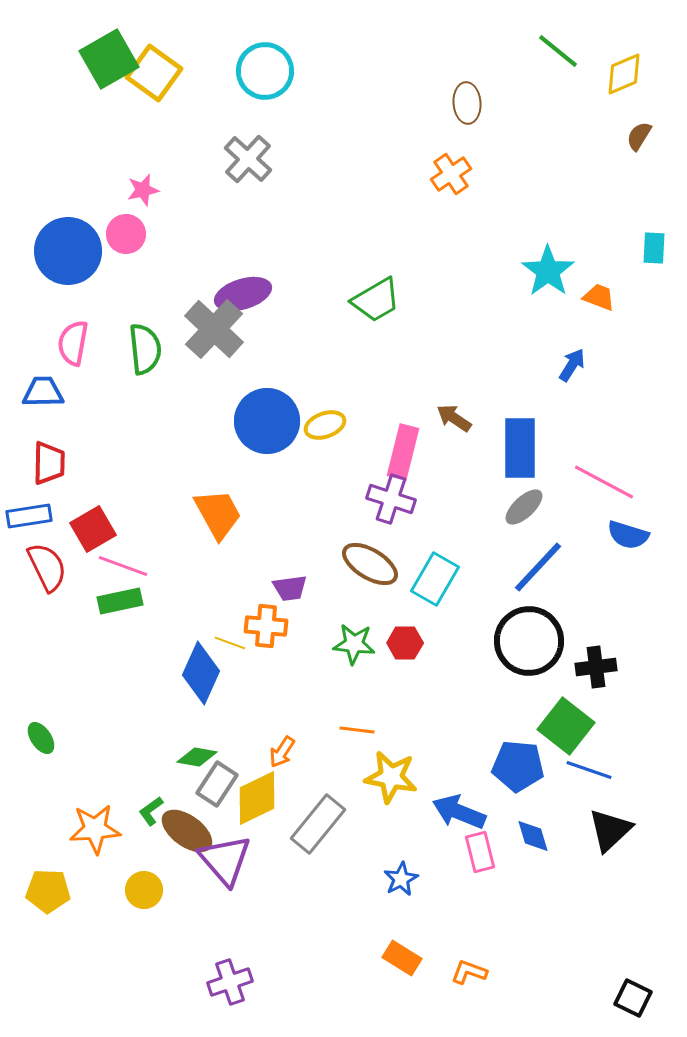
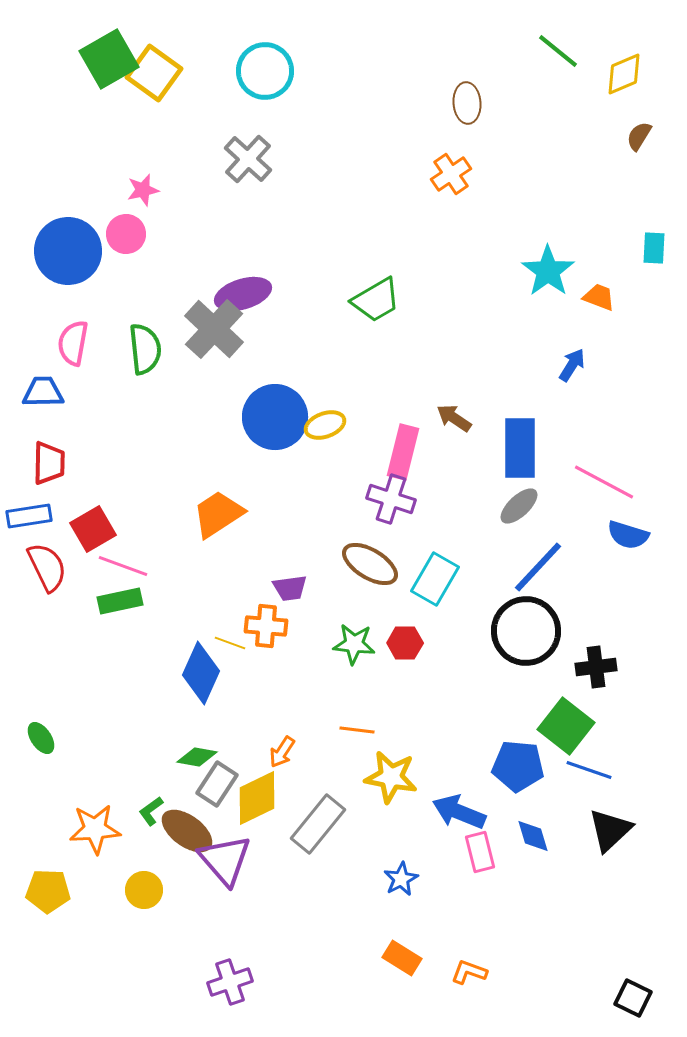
blue circle at (267, 421): moved 8 px right, 4 px up
gray ellipse at (524, 507): moved 5 px left, 1 px up
orange trapezoid at (218, 514): rotated 94 degrees counterclockwise
black circle at (529, 641): moved 3 px left, 10 px up
